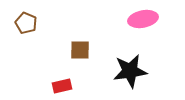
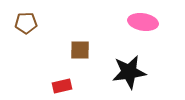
pink ellipse: moved 3 px down; rotated 20 degrees clockwise
brown pentagon: rotated 25 degrees counterclockwise
black star: moved 1 px left, 1 px down
